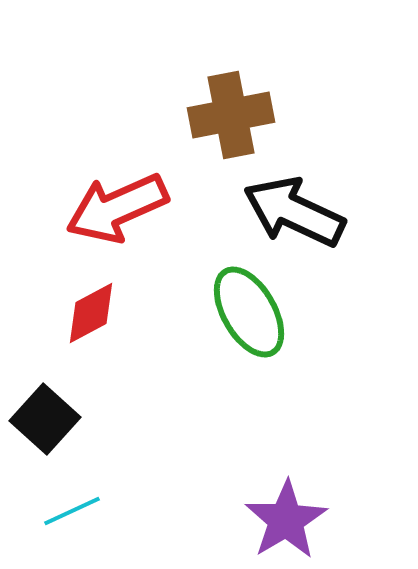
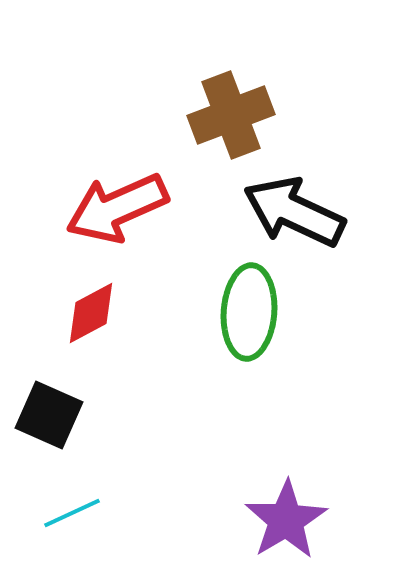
brown cross: rotated 10 degrees counterclockwise
green ellipse: rotated 34 degrees clockwise
black square: moved 4 px right, 4 px up; rotated 18 degrees counterclockwise
cyan line: moved 2 px down
